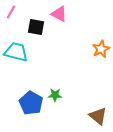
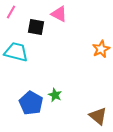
green star: rotated 24 degrees clockwise
